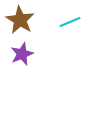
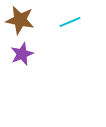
brown star: rotated 20 degrees counterclockwise
